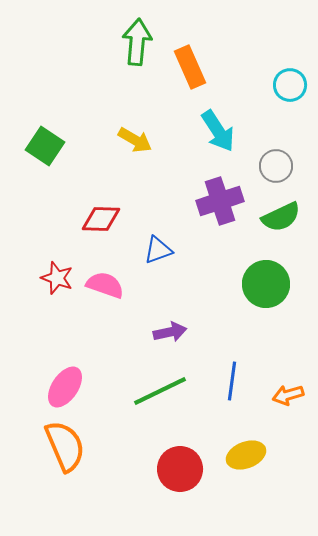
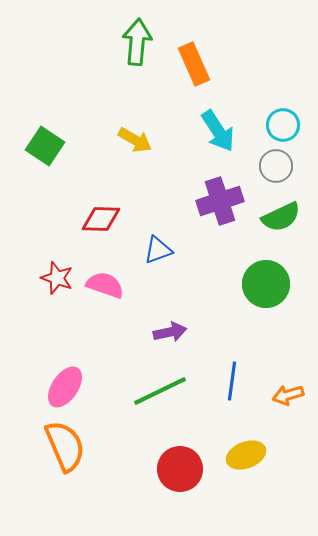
orange rectangle: moved 4 px right, 3 px up
cyan circle: moved 7 px left, 40 px down
